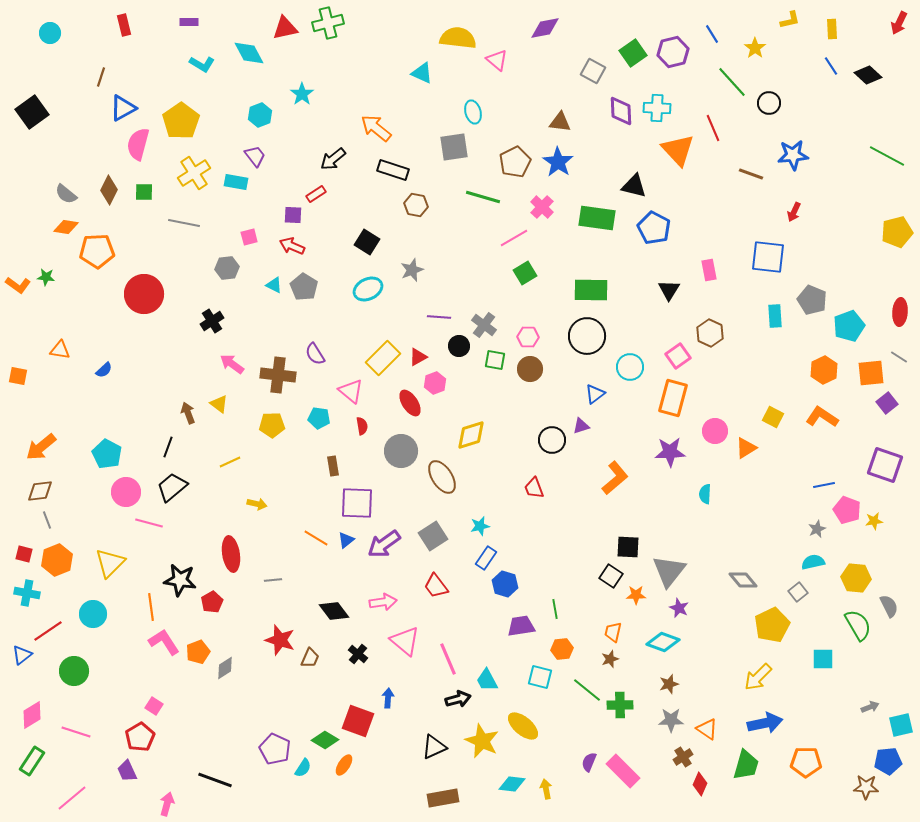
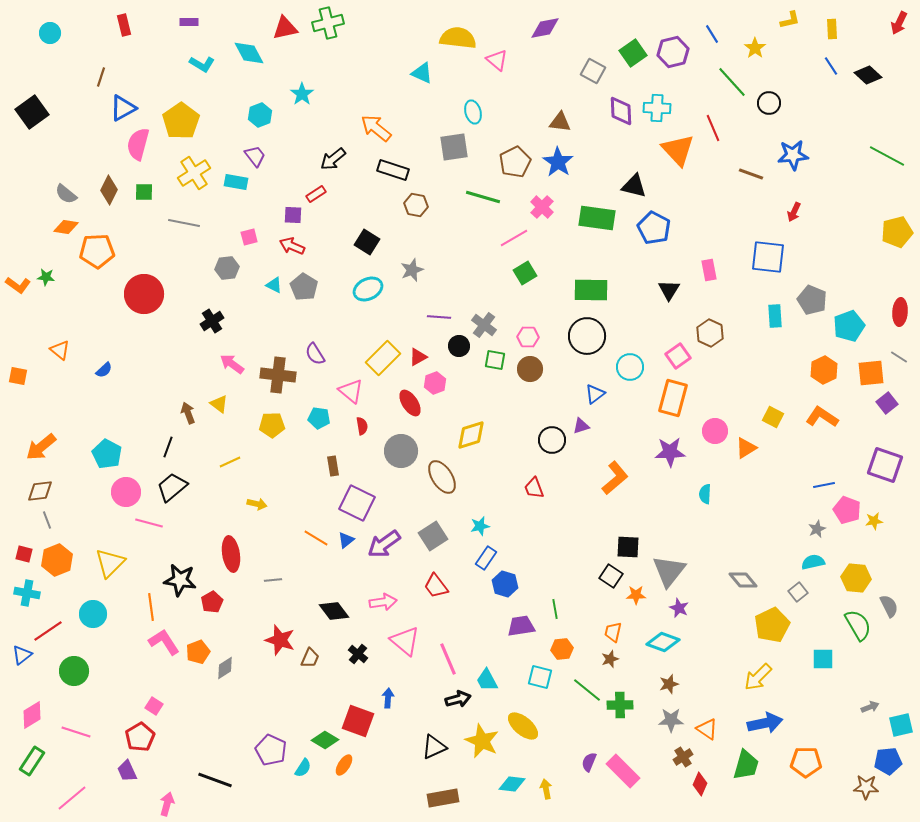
orange triangle at (60, 350): rotated 30 degrees clockwise
purple square at (357, 503): rotated 24 degrees clockwise
purple pentagon at (275, 749): moved 4 px left, 1 px down
